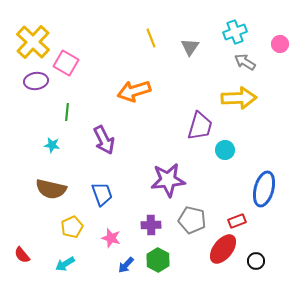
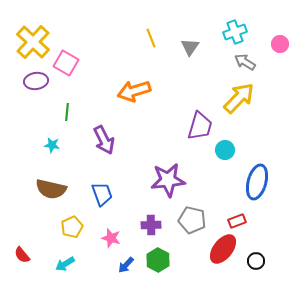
yellow arrow: rotated 44 degrees counterclockwise
blue ellipse: moved 7 px left, 7 px up
